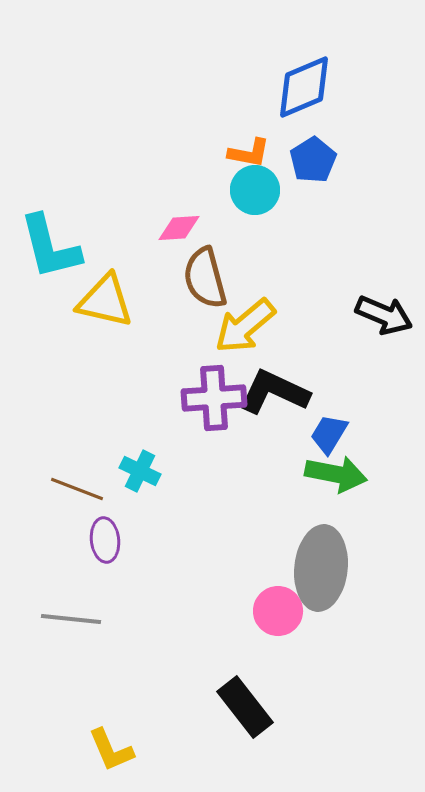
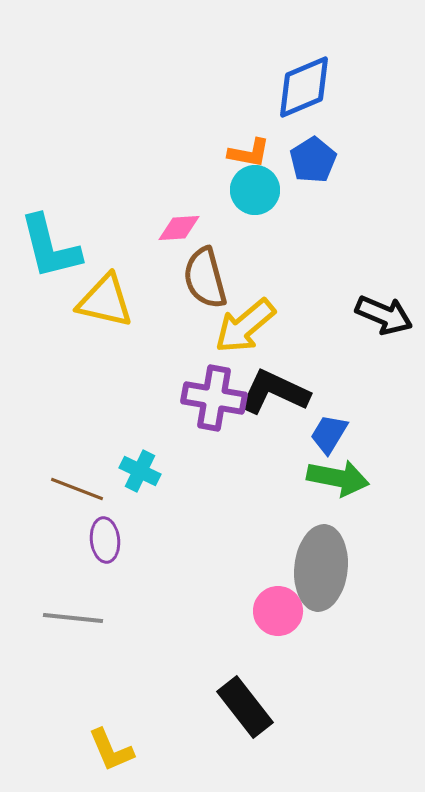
purple cross: rotated 14 degrees clockwise
green arrow: moved 2 px right, 4 px down
gray line: moved 2 px right, 1 px up
